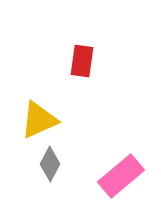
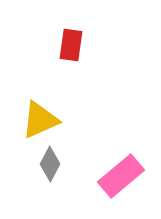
red rectangle: moved 11 px left, 16 px up
yellow triangle: moved 1 px right
